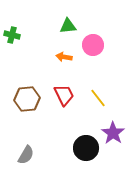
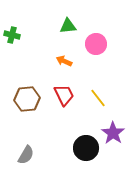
pink circle: moved 3 px right, 1 px up
orange arrow: moved 4 px down; rotated 14 degrees clockwise
